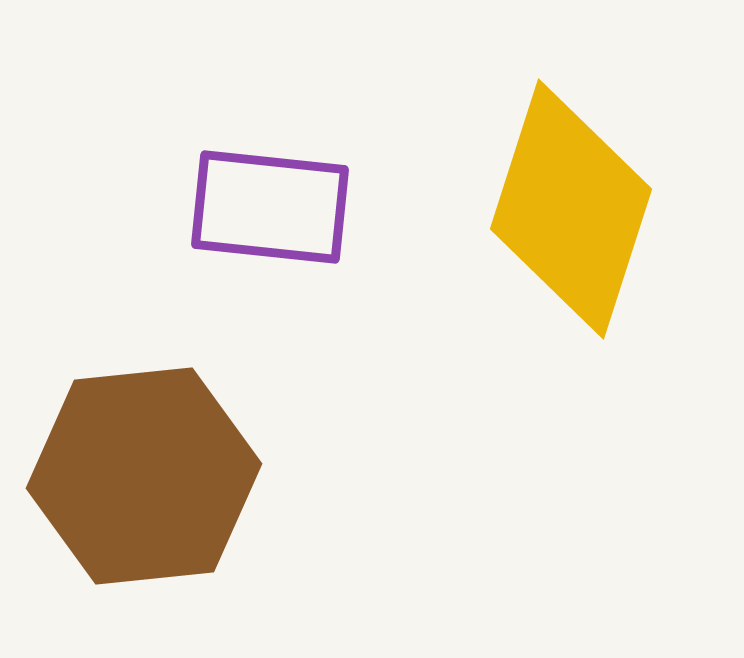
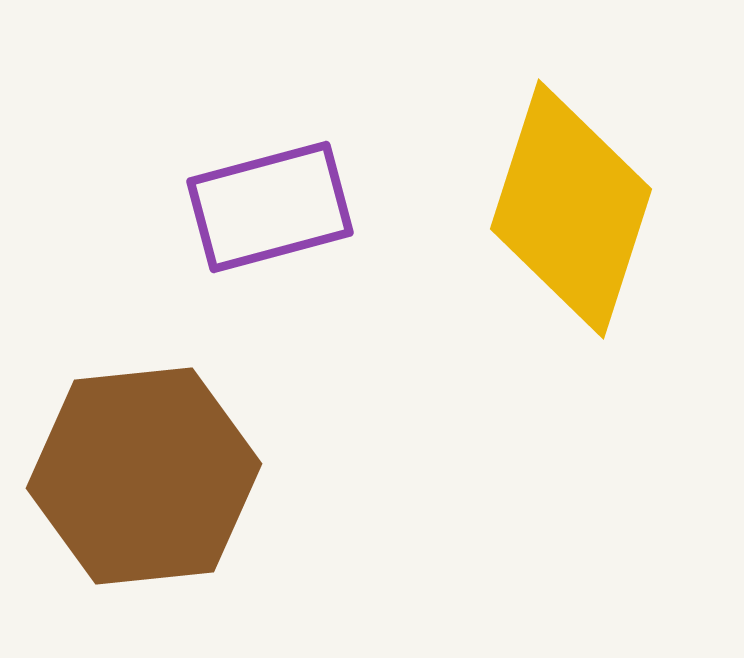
purple rectangle: rotated 21 degrees counterclockwise
